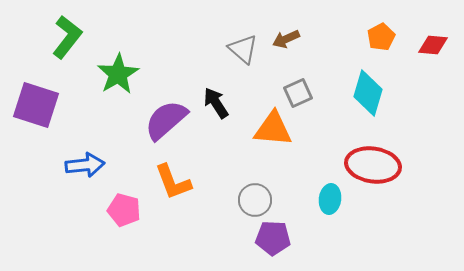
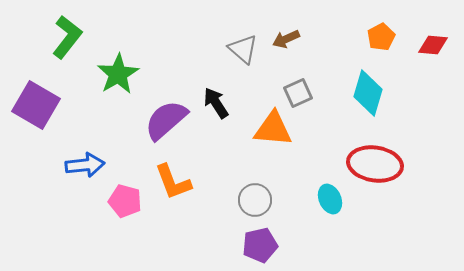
purple square: rotated 12 degrees clockwise
red ellipse: moved 2 px right, 1 px up
cyan ellipse: rotated 32 degrees counterclockwise
pink pentagon: moved 1 px right, 9 px up
purple pentagon: moved 13 px left, 7 px down; rotated 16 degrees counterclockwise
